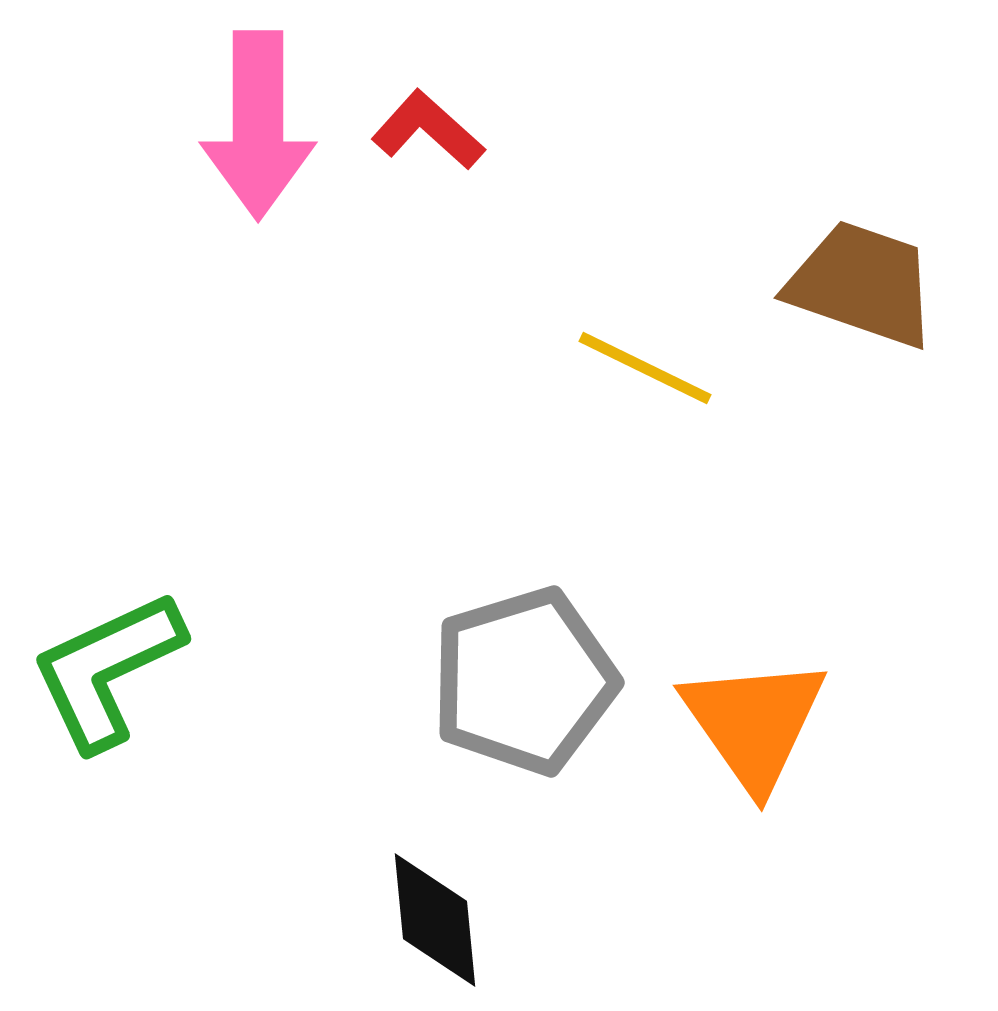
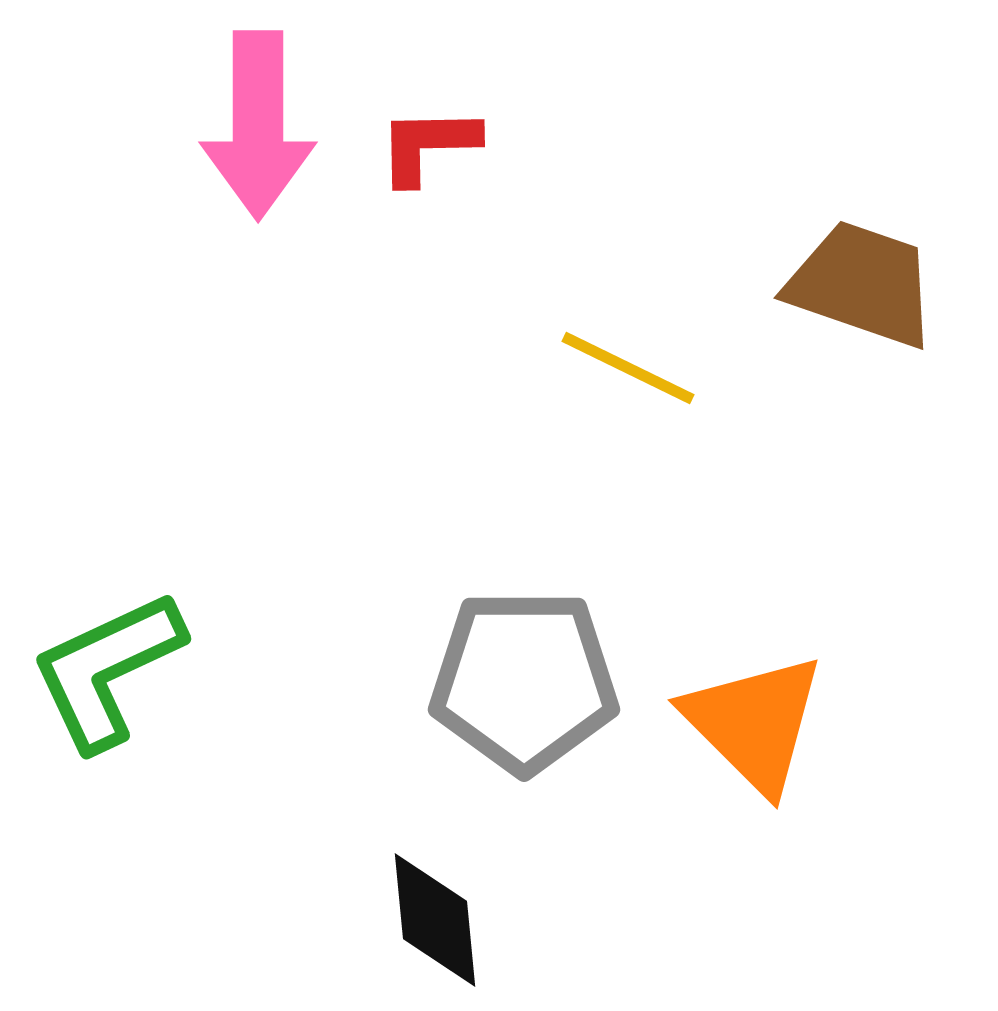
red L-shape: moved 15 px down; rotated 43 degrees counterclockwise
yellow line: moved 17 px left
gray pentagon: rotated 17 degrees clockwise
orange triangle: rotated 10 degrees counterclockwise
